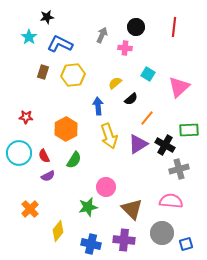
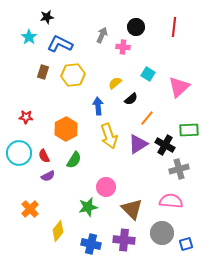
pink cross: moved 2 px left, 1 px up
